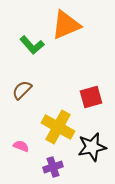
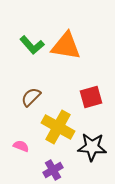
orange triangle: moved 21 px down; rotated 32 degrees clockwise
brown semicircle: moved 9 px right, 7 px down
black star: rotated 16 degrees clockwise
purple cross: moved 3 px down; rotated 12 degrees counterclockwise
